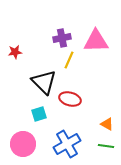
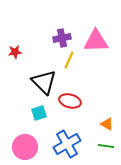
red ellipse: moved 2 px down
cyan square: moved 1 px up
pink circle: moved 2 px right, 3 px down
